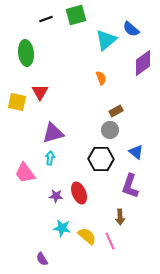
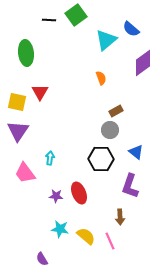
green square: rotated 20 degrees counterclockwise
black line: moved 3 px right, 1 px down; rotated 24 degrees clockwise
purple triangle: moved 35 px left, 2 px up; rotated 40 degrees counterclockwise
cyan star: moved 2 px left, 1 px down
yellow semicircle: moved 1 px left
